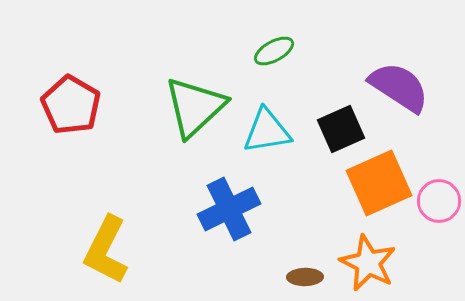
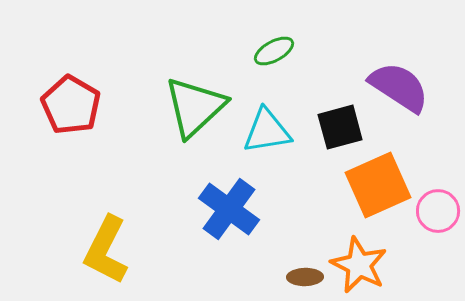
black square: moved 1 px left, 2 px up; rotated 9 degrees clockwise
orange square: moved 1 px left, 2 px down
pink circle: moved 1 px left, 10 px down
blue cross: rotated 28 degrees counterclockwise
orange star: moved 9 px left, 2 px down
